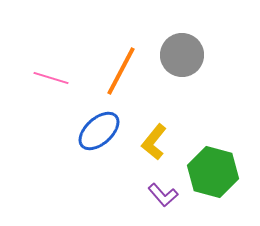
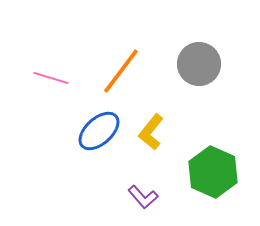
gray circle: moved 17 px right, 9 px down
orange line: rotated 9 degrees clockwise
yellow L-shape: moved 3 px left, 10 px up
green hexagon: rotated 9 degrees clockwise
purple L-shape: moved 20 px left, 2 px down
